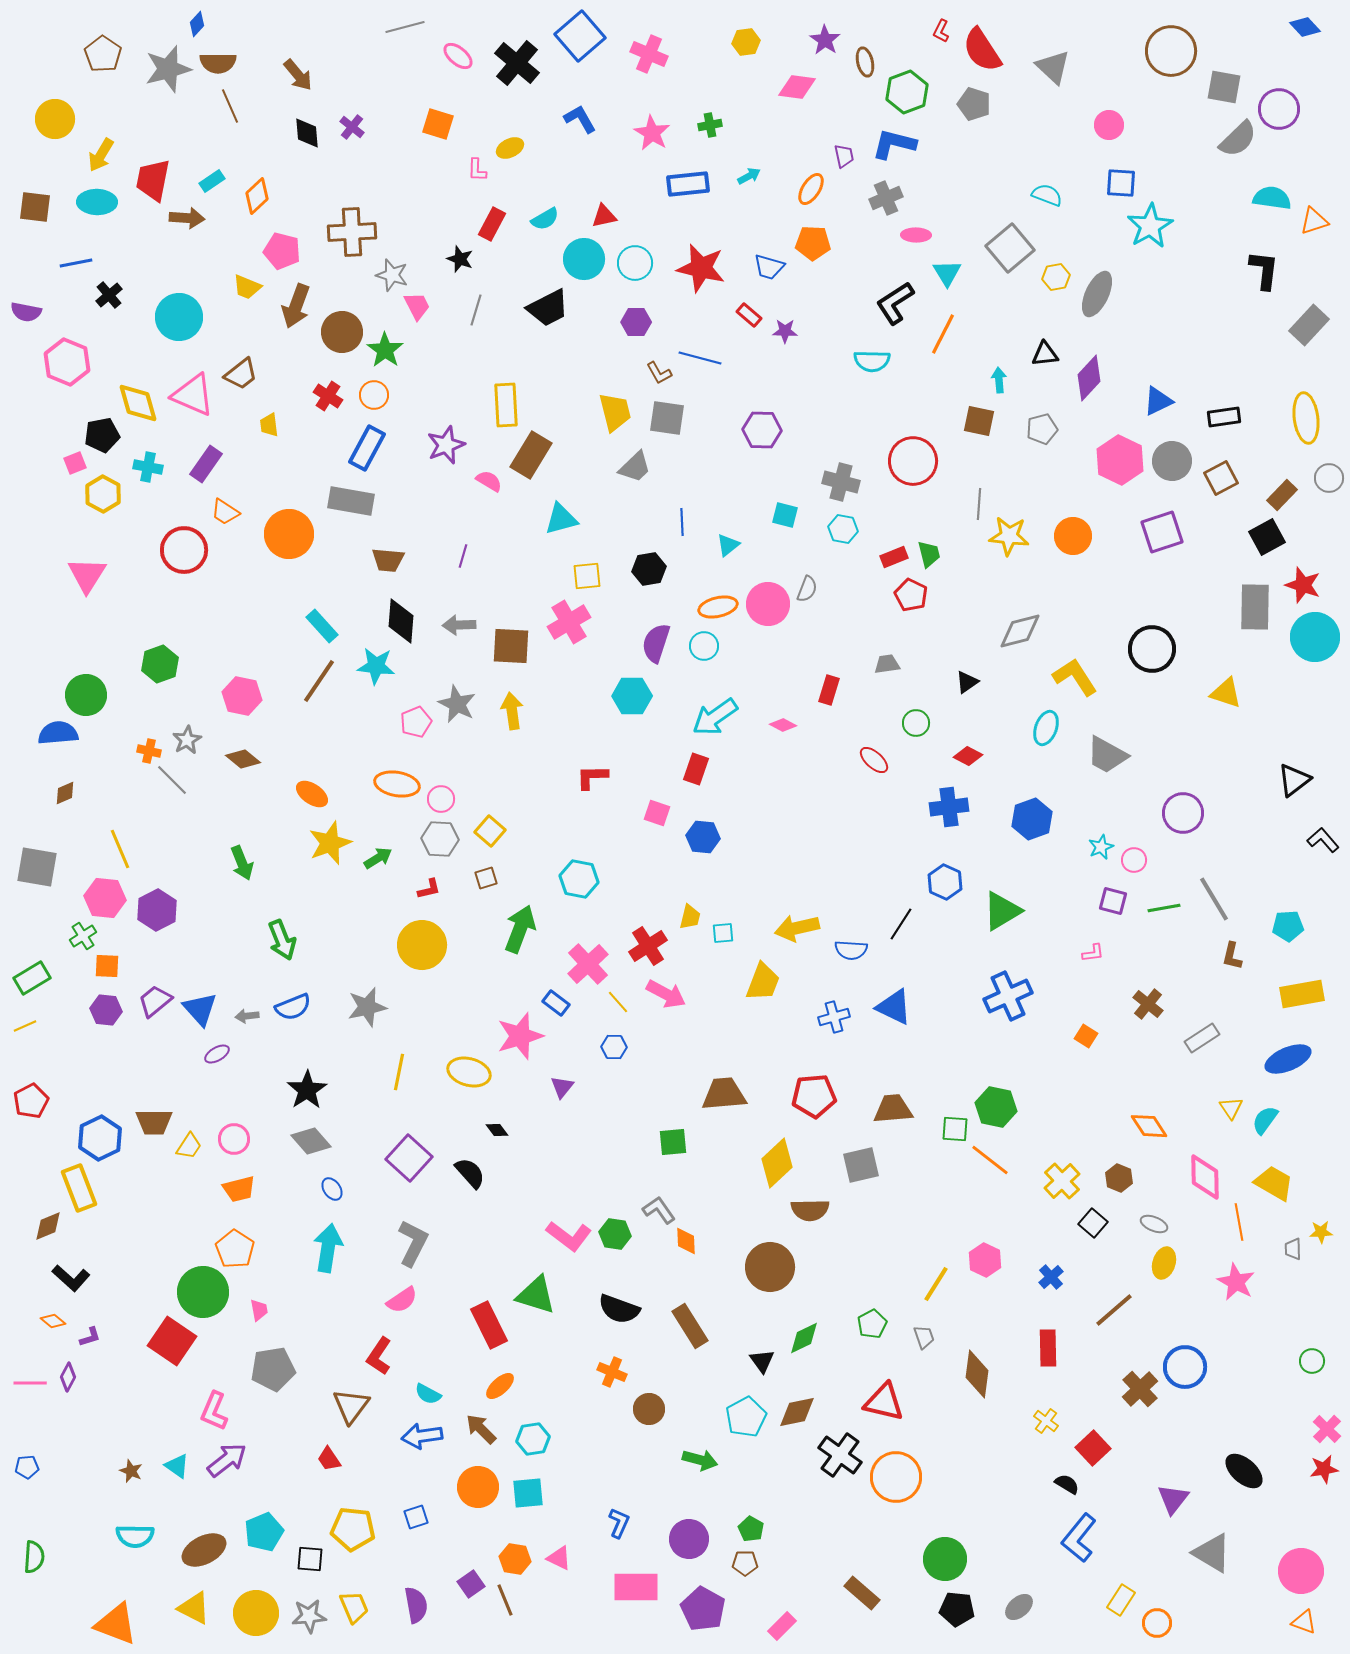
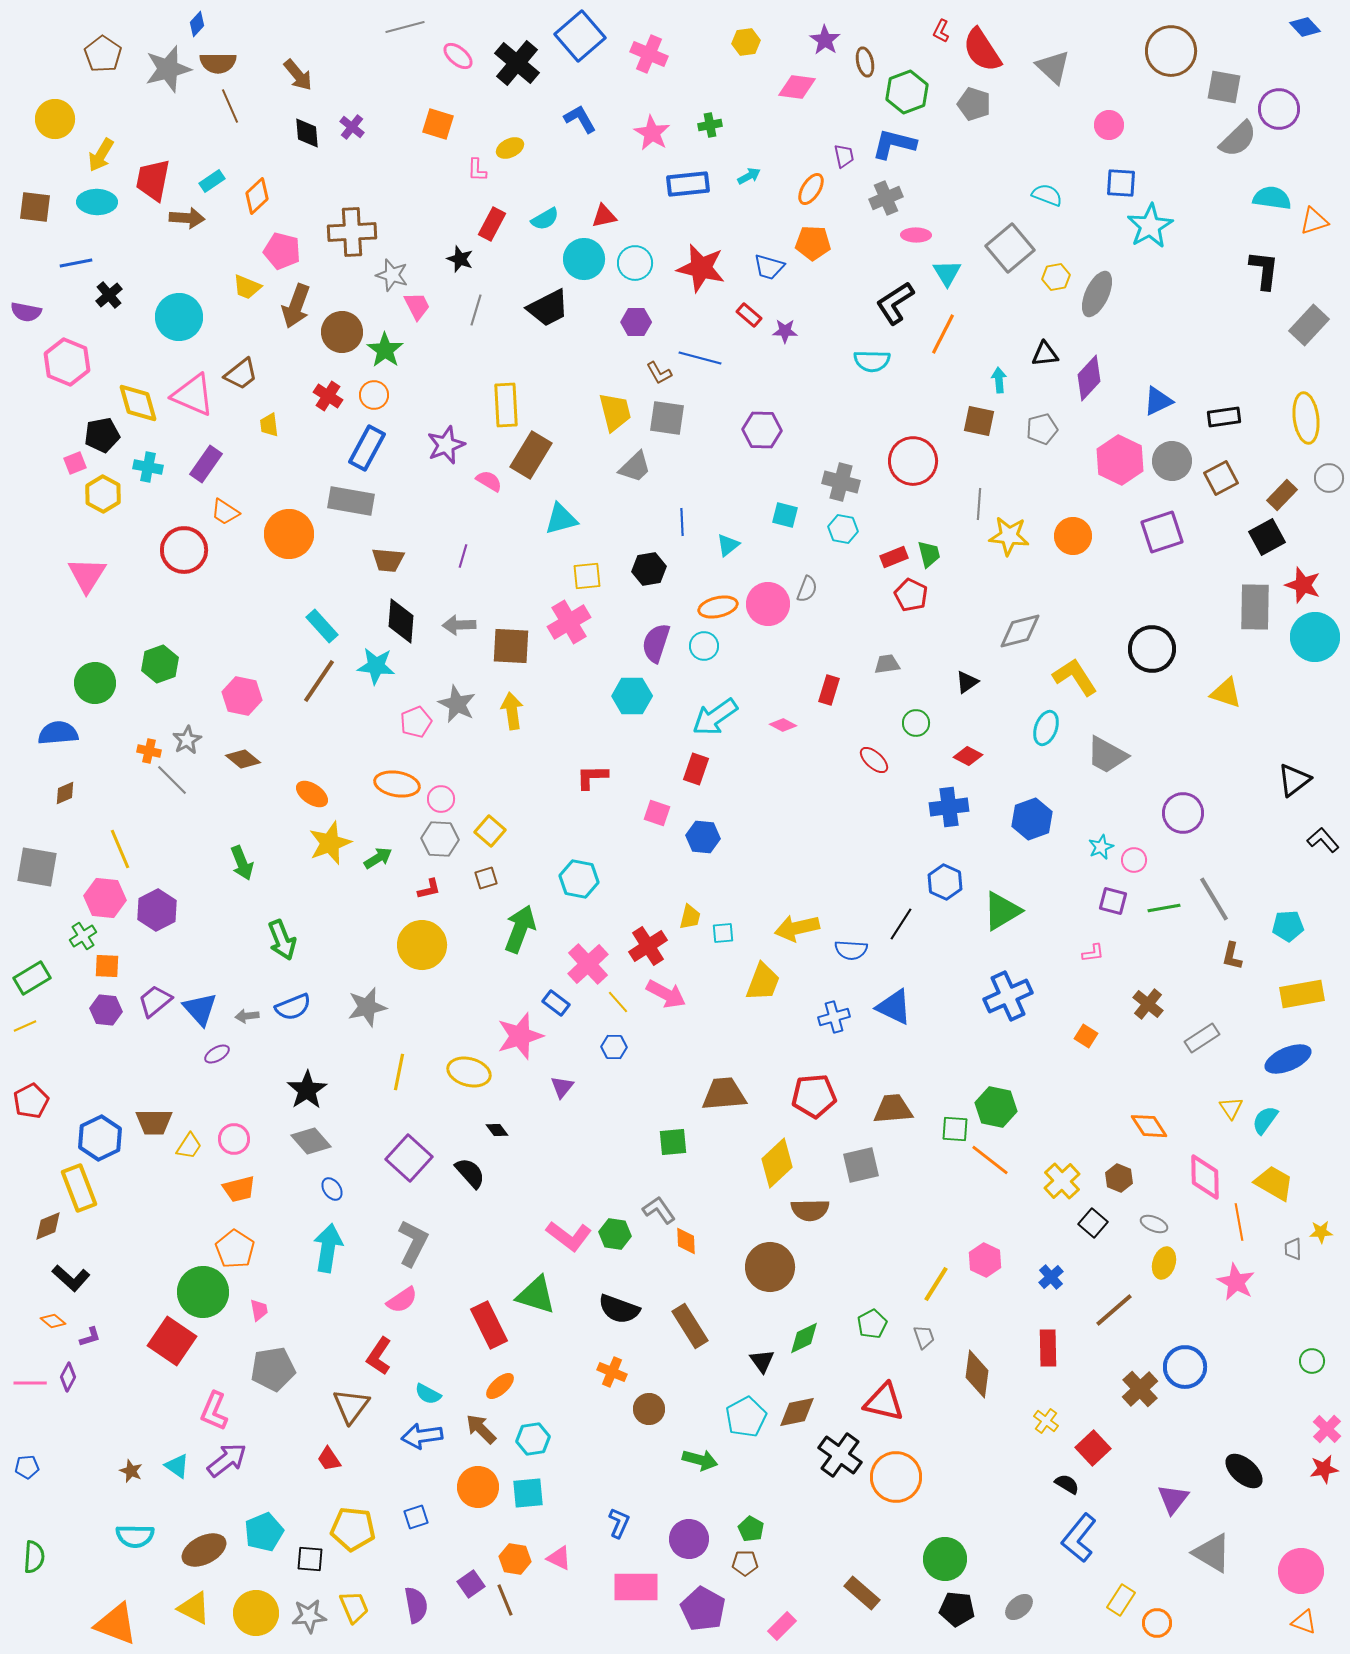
green circle at (86, 695): moved 9 px right, 12 px up
